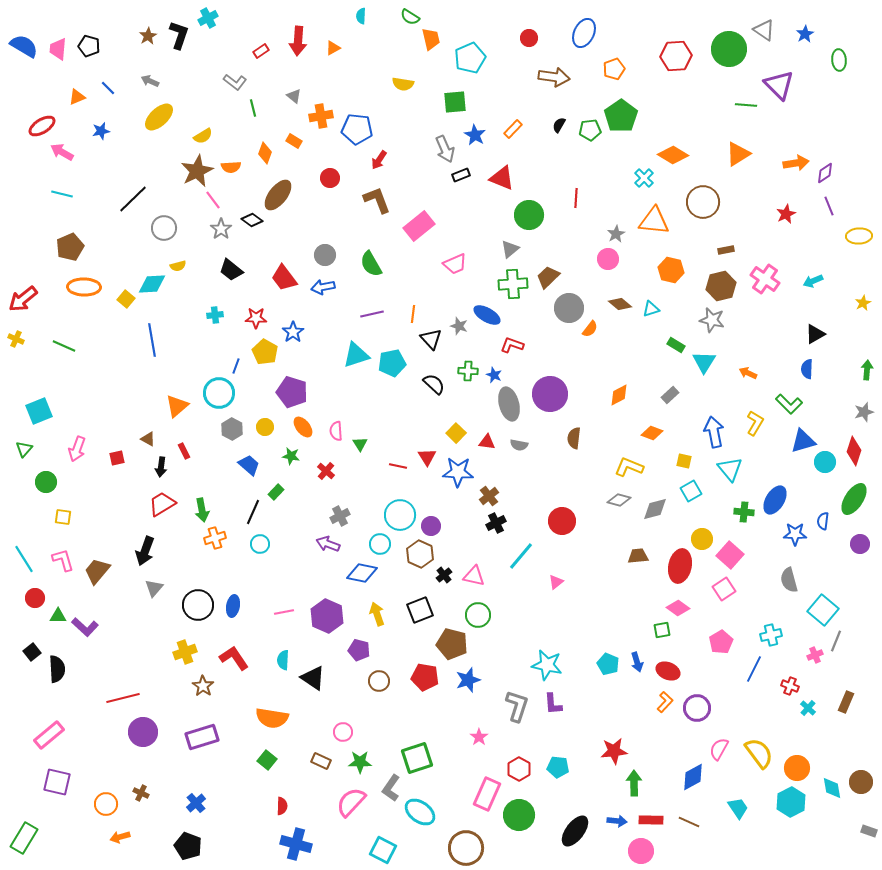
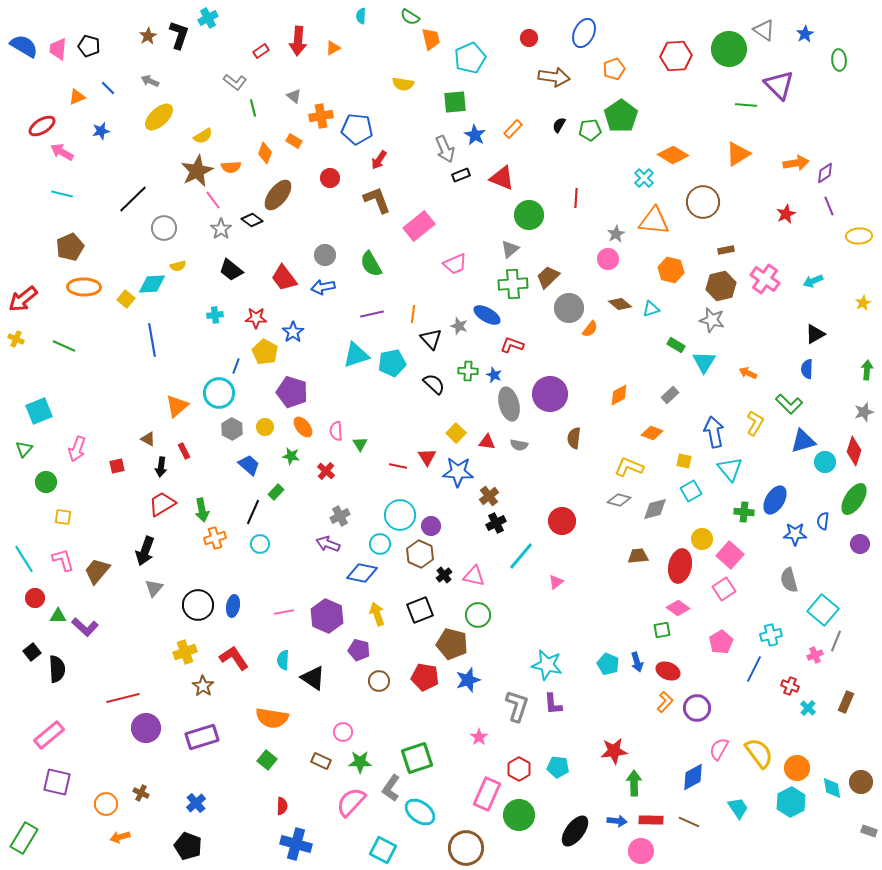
red square at (117, 458): moved 8 px down
purple circle at (143, 732): moved 3 px right, 4 px up
